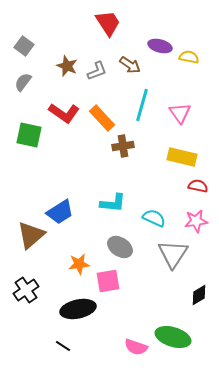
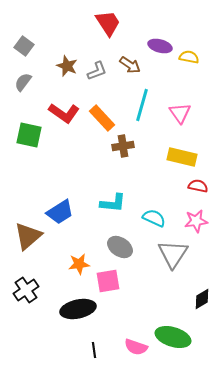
brown triangle: moved 3 px left, 1 px down
black diamond: moved 3 px right, 4 px down
black line: moved 31 px right, 4 px down; rotated 49 degrees clockwise
